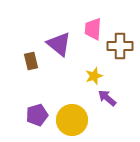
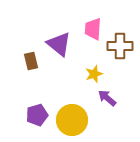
yellow star: moved 2 px up
